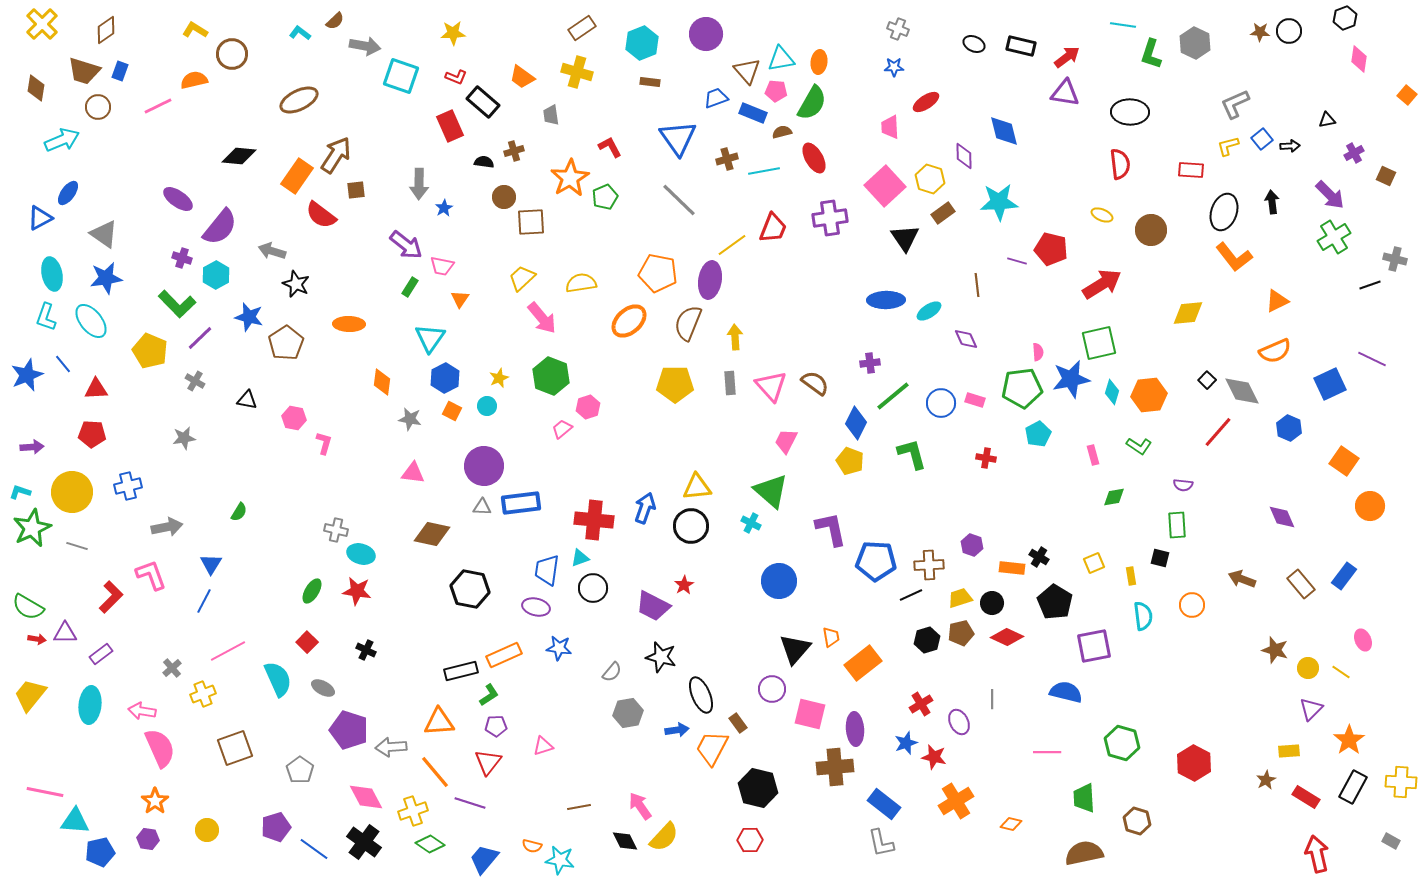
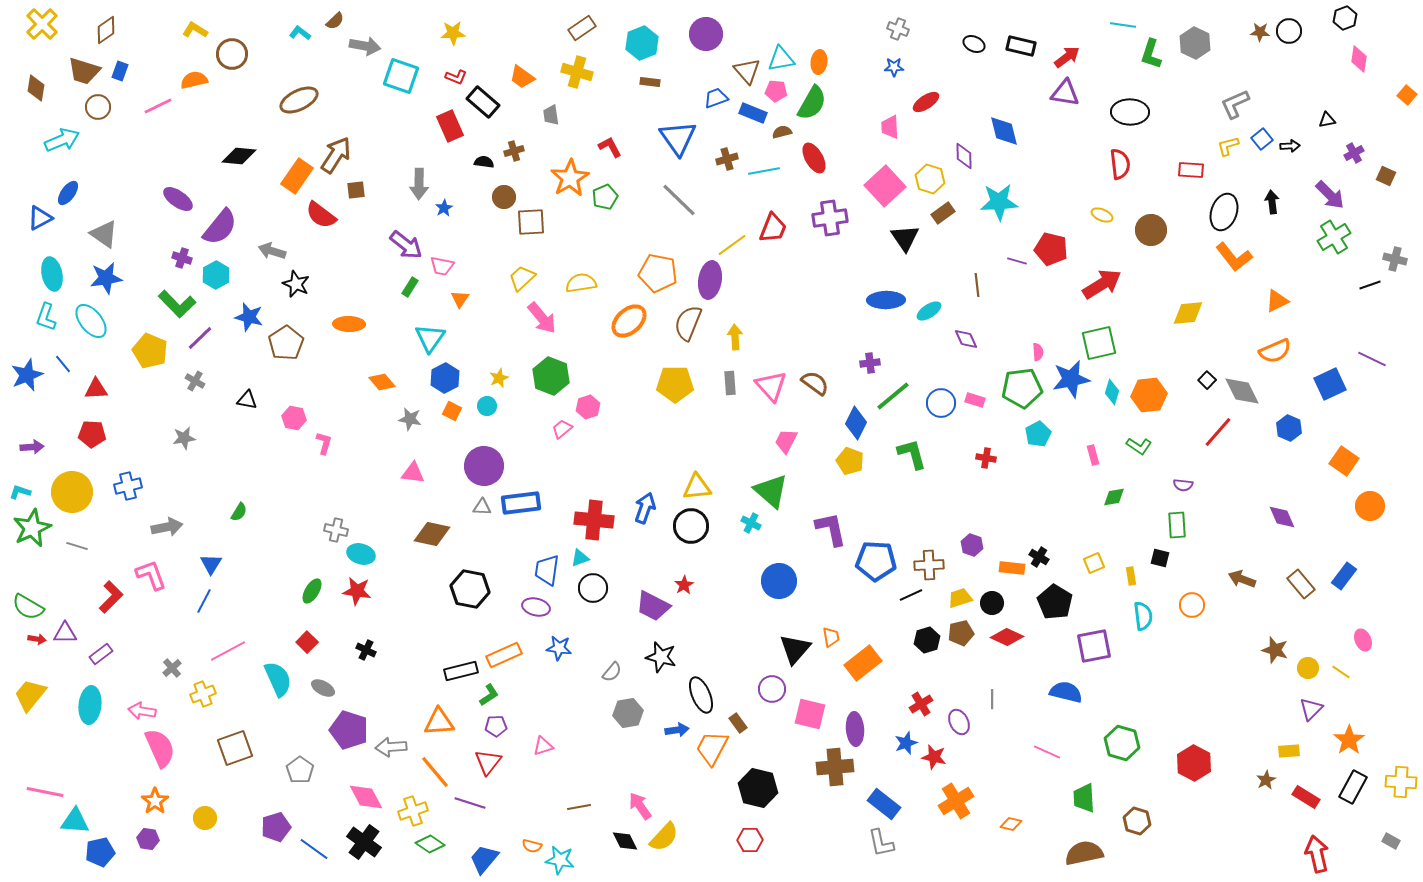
orange diamond at (382, 382): rotated 48 degrees counterclockwise
pink line at (1047, 752): rotated 24 degrees clockwise
yellow circle at (207, 830): moved 2 px left, 12 px up
